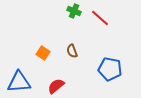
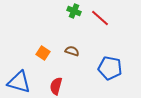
brown semicircle: rotated 128 degrees clockwise
blue pentagon: moved 1 px up
blue triangle: rotated 20 degrees clockwise
red semicircle: rotated 36 degrees counterclockwise
